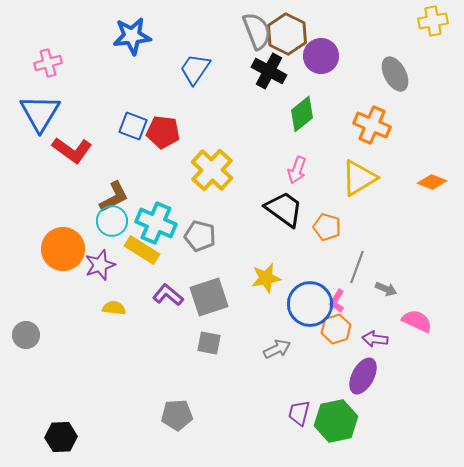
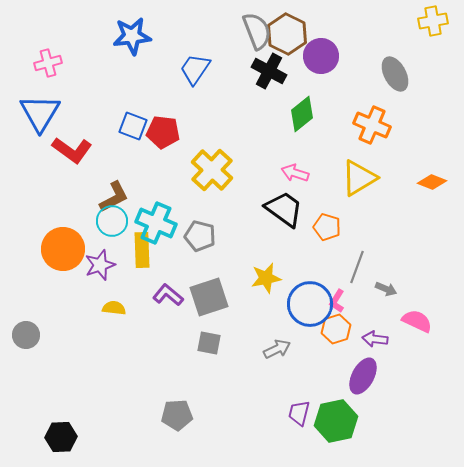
pink arrow at (297, 170): moved 2 px left, 3 px down; rotated 88 degrees clockwise
yellow rectangle at (142, 250): rotated 56 degrees clockwise
